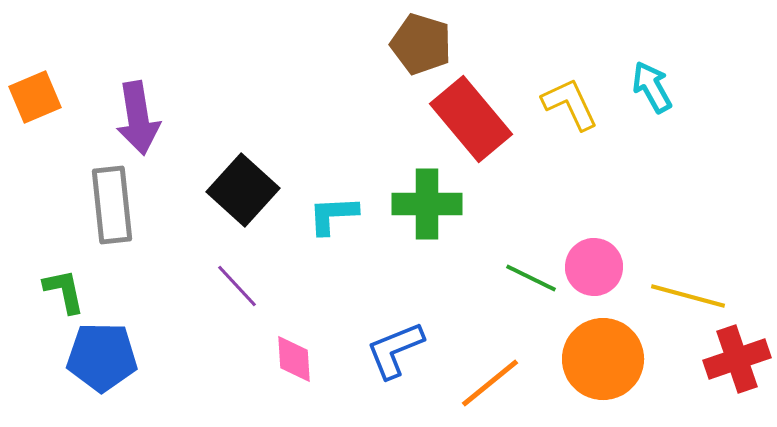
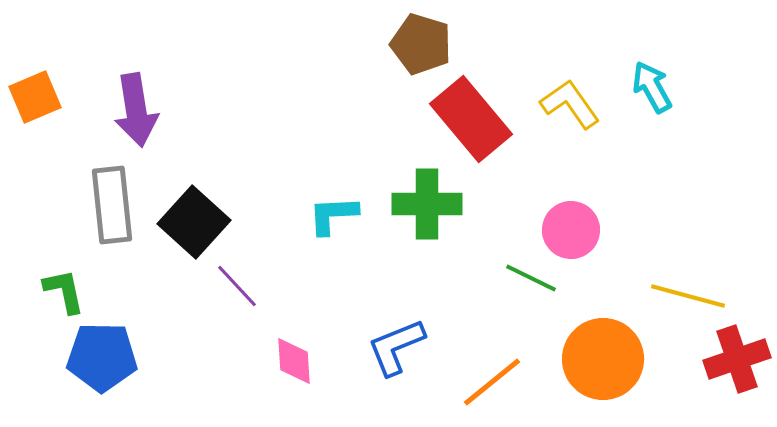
yellow L-shape: rotated 10 degrees counterclockwise
purple arrow: moved 2 px left, 8 px up
black square: moved 49 px left, 32 px down
pink circle: moved 23 px left, 37 px up
blue L-shape: moved 1 px right, 3 px up
pink diamond: moved 2 px down
orange line: moved 2 px right, 1 px up
